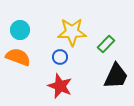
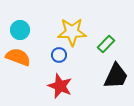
blue circle: moved 1 px left, 2 px up
